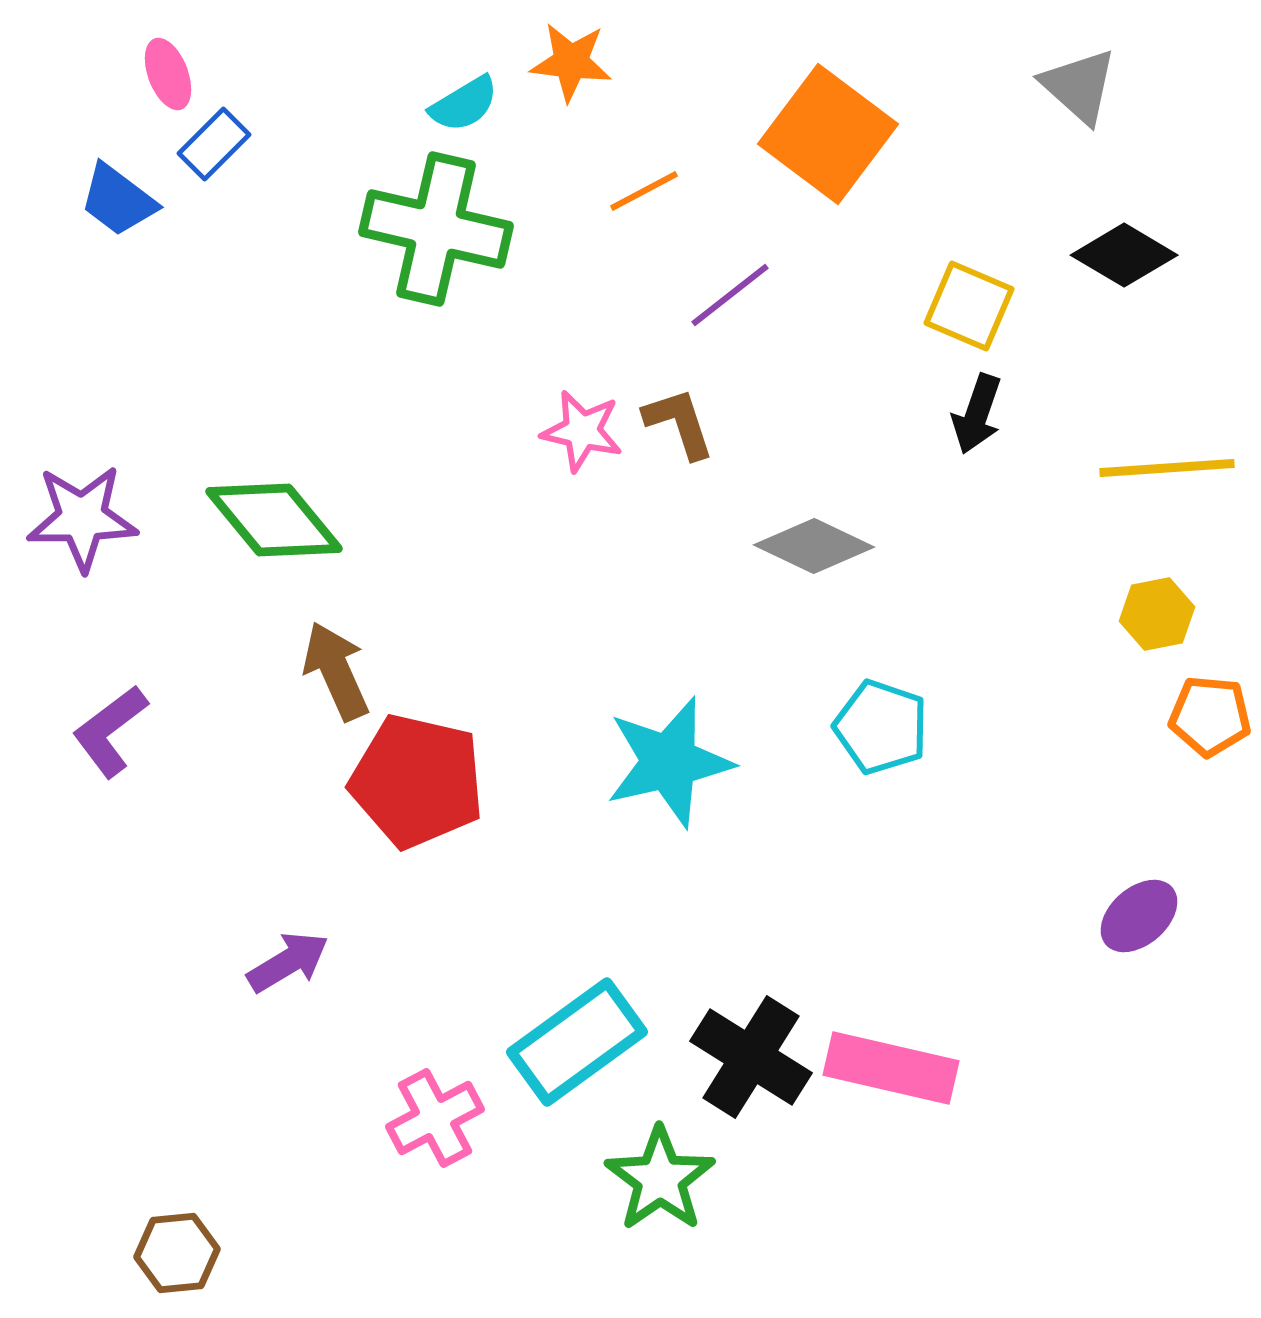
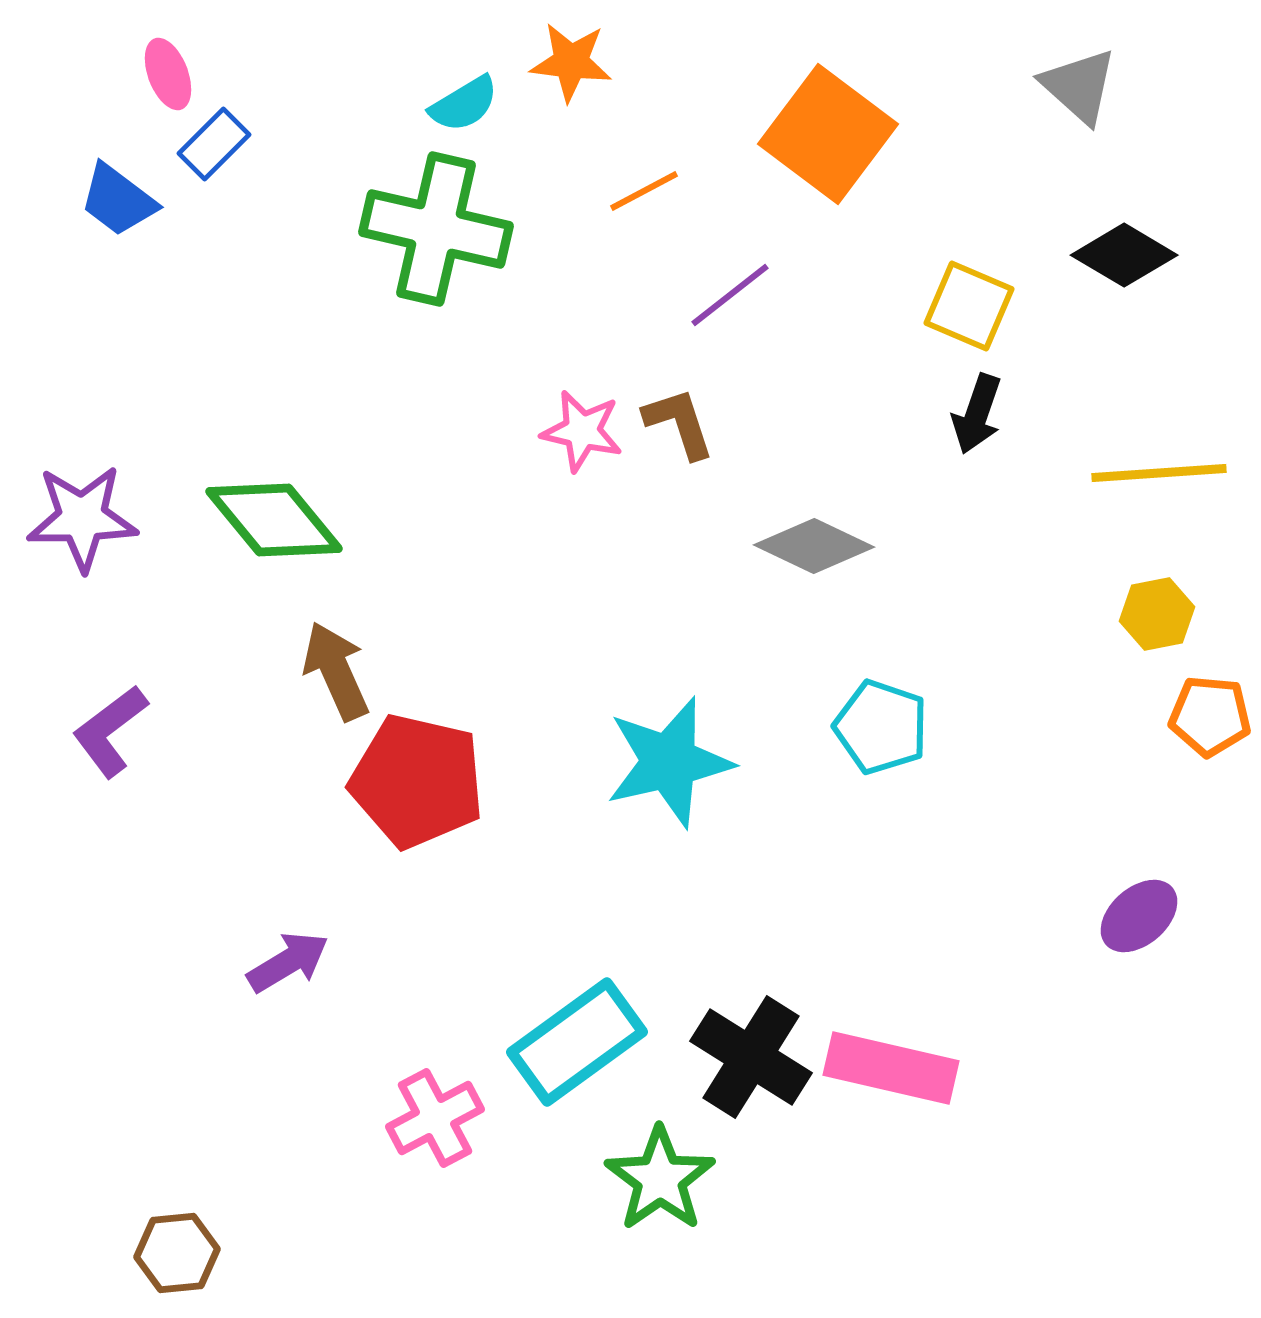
yellow line: moved 8 px left, 5 px down
